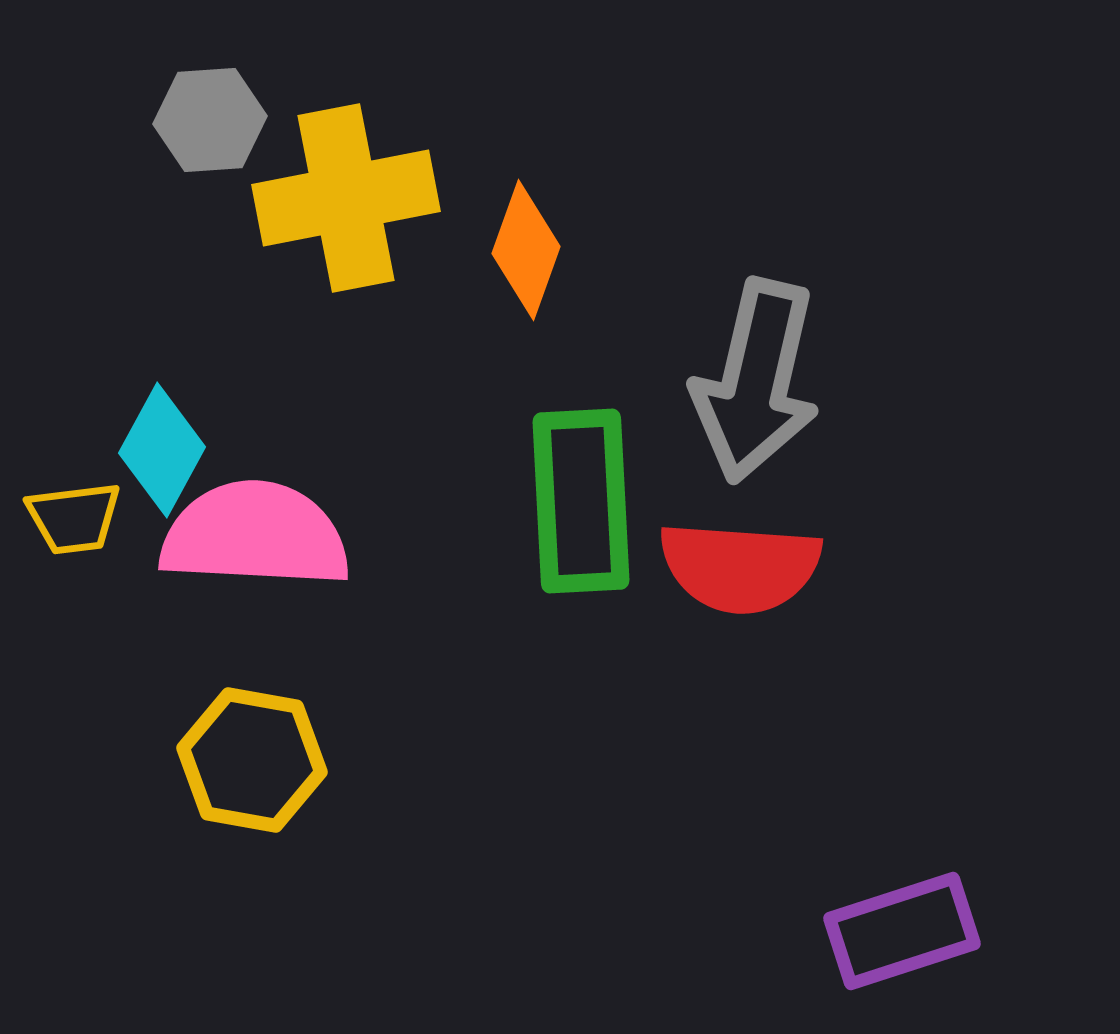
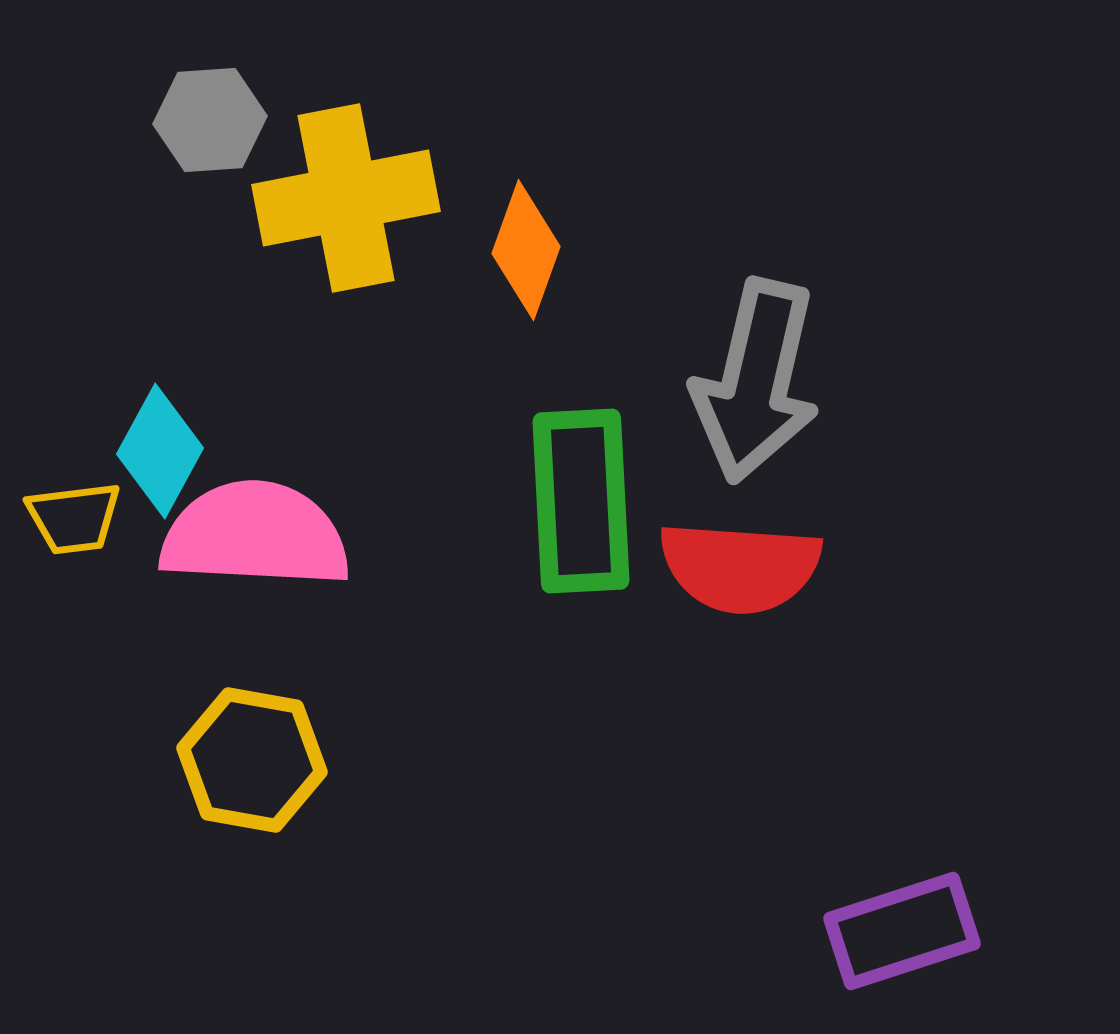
cyan diamond: moved 2 px left, 1 px down
